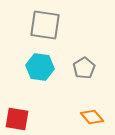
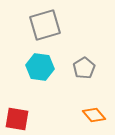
gray square: rotated 24 degrees counterclockwise
orange diamond: moved 2 px right, 2 px up
